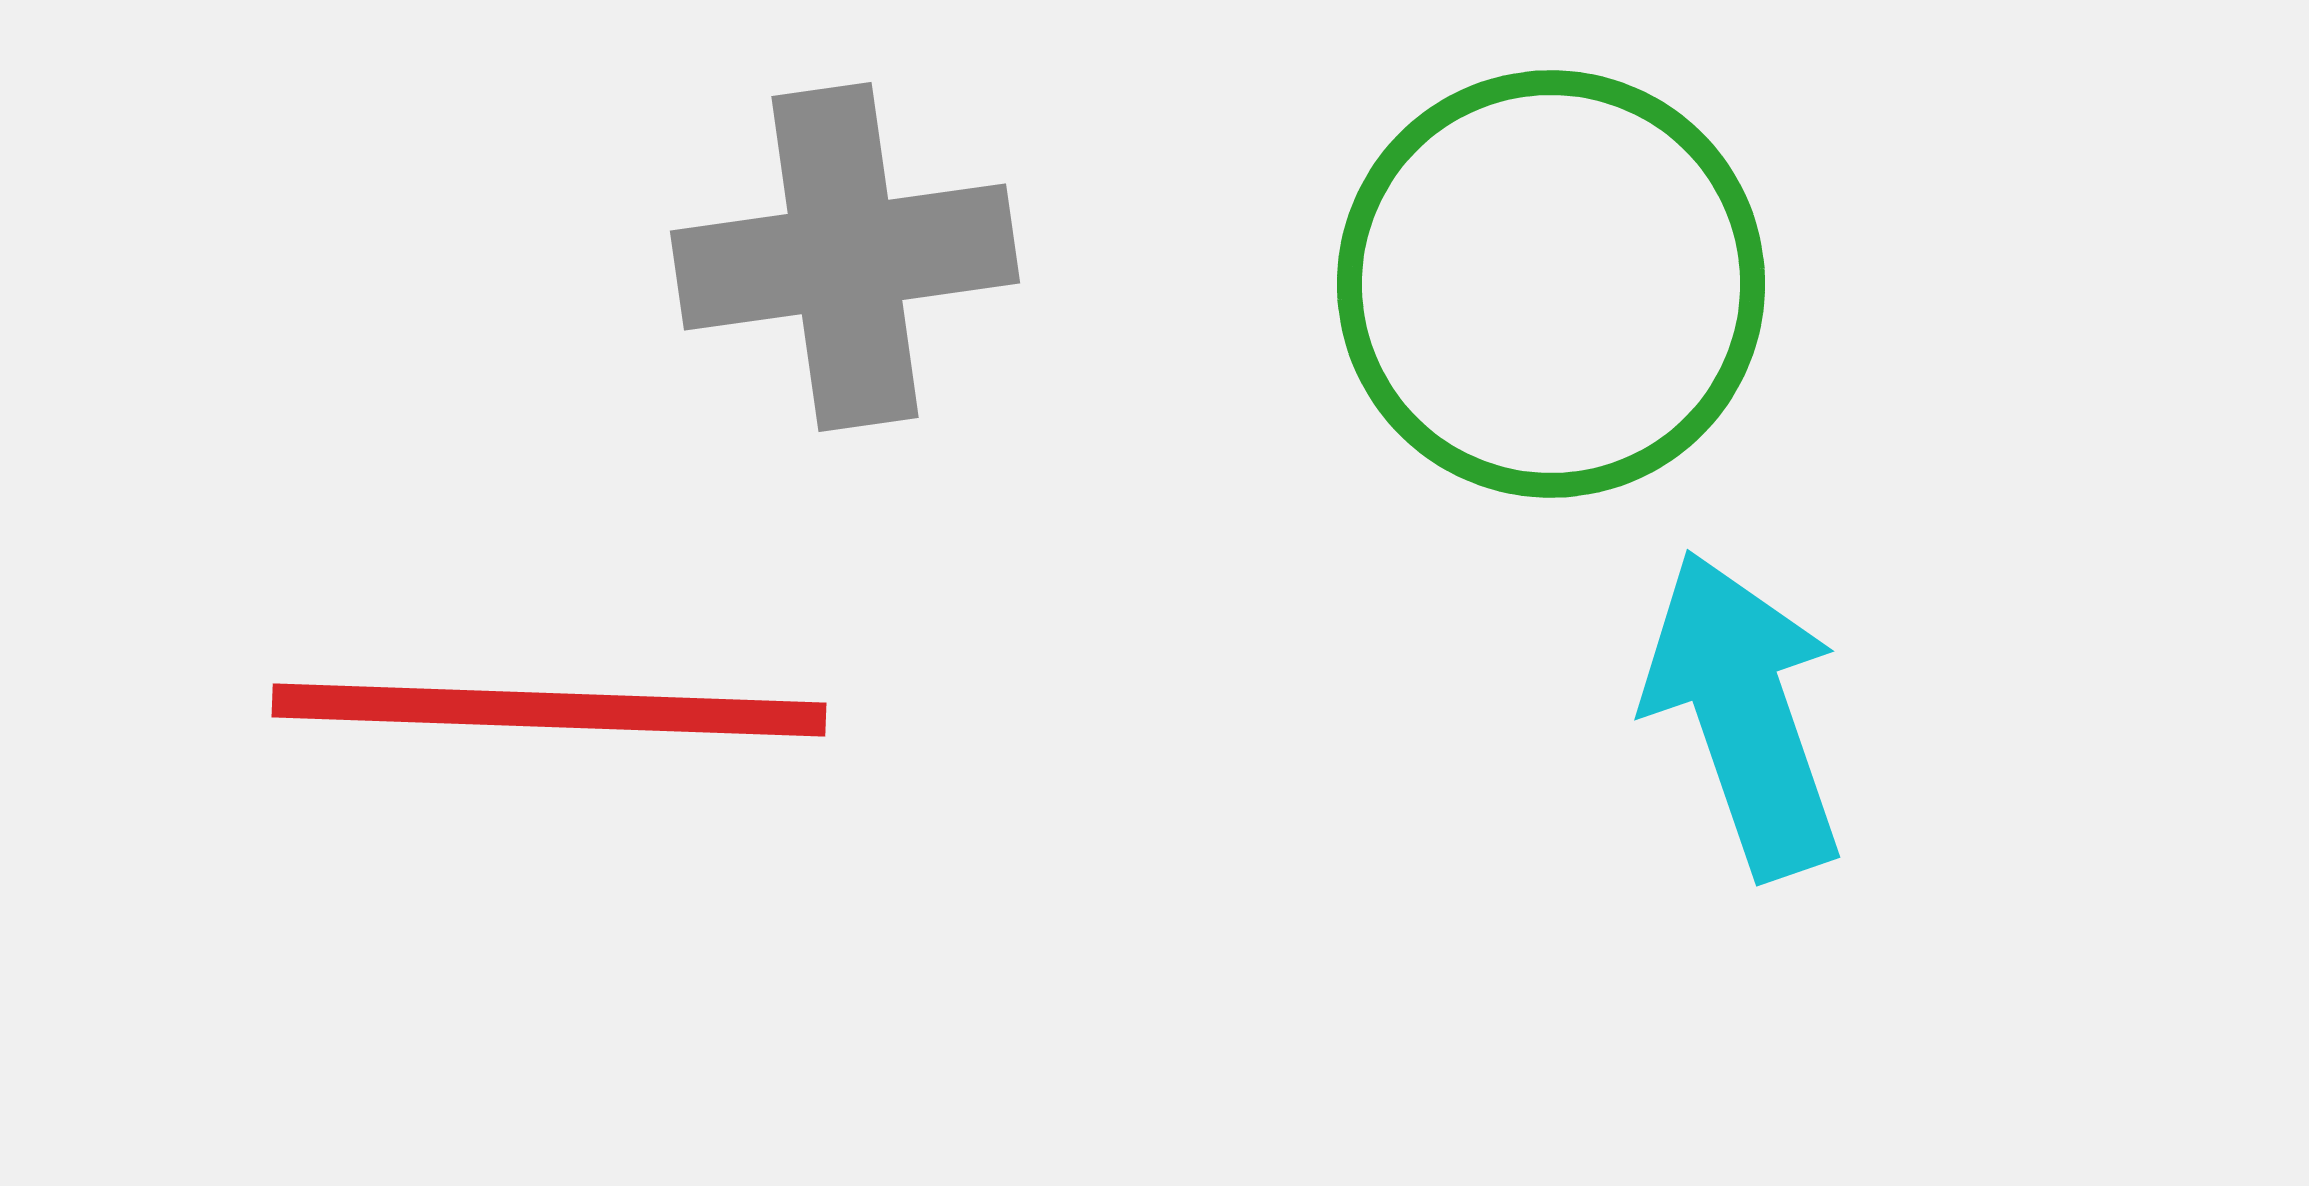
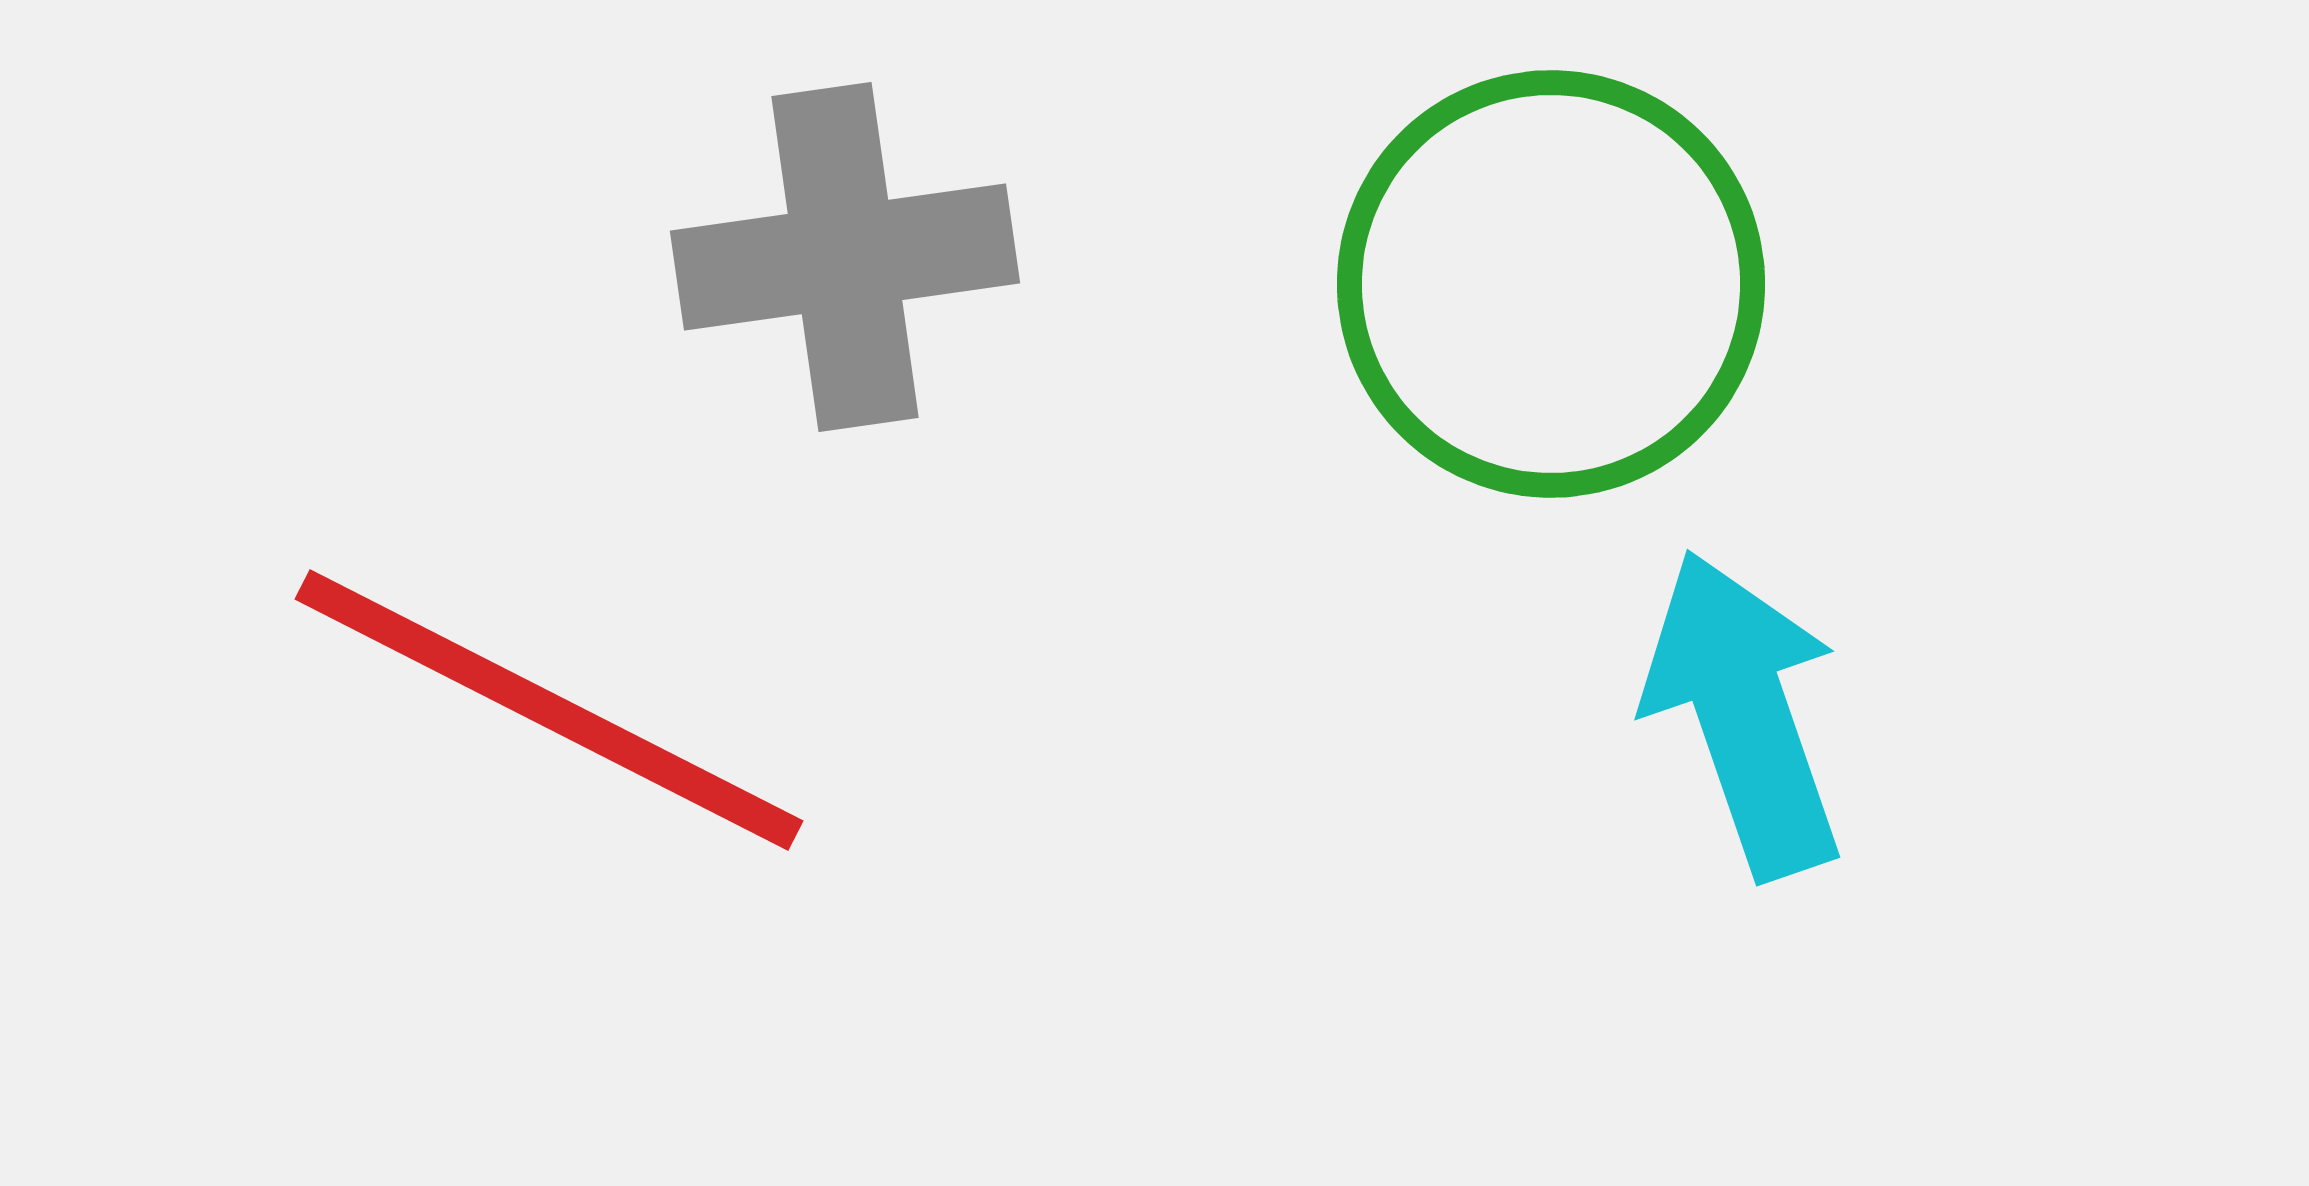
red line: rotated 25 degrees clockwise
